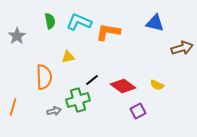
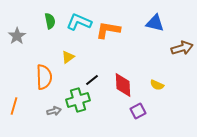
orange L-shape: moved 2 px up
yellow triangle: rotated 24 degrees counterclockwise
red diamond: moved 1 px up; rotated 50 degrees clockwise
orange line: moved 1 px right, 1 px up
